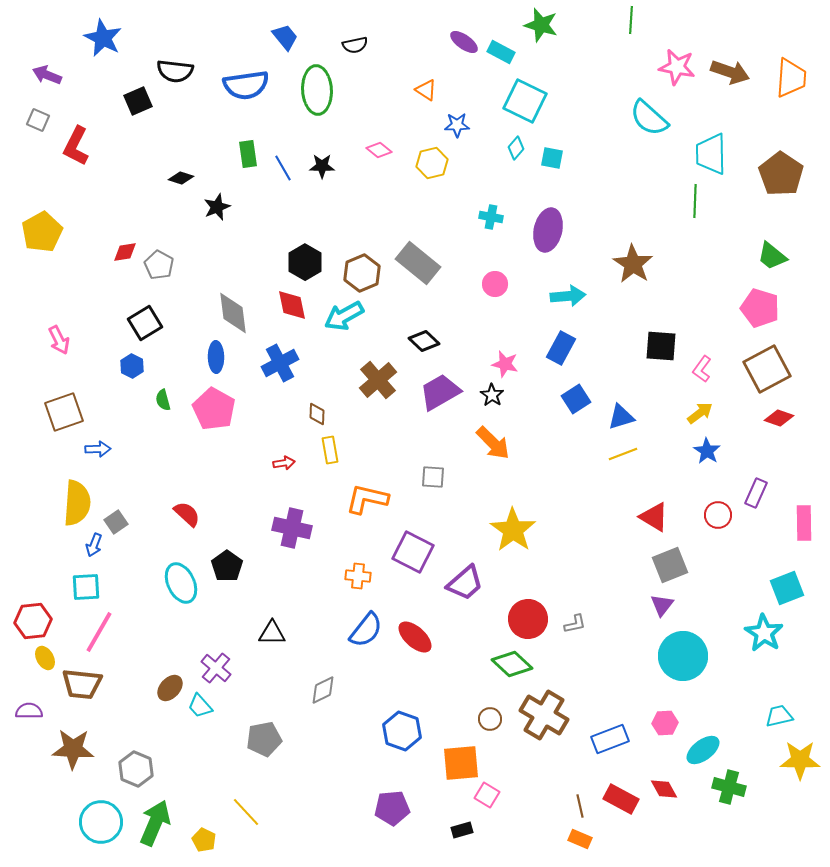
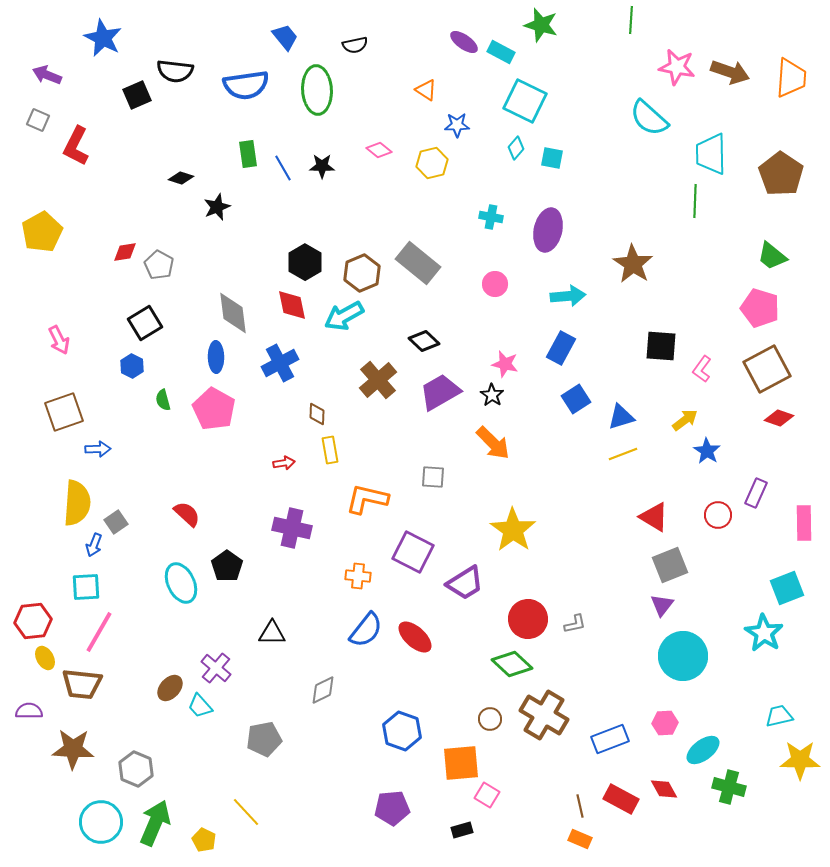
black square at (138, 101): moved 1 px left, 6 px up
yellow arrow at (700, 413): moved 15 px left, 7 px down
purple trapezoid at (465, 583): rotated 9 degrees clockwise
